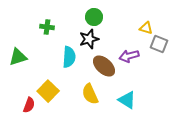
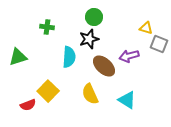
red semicircle: moved 1 px left; rotated 49 degrees clockwise
